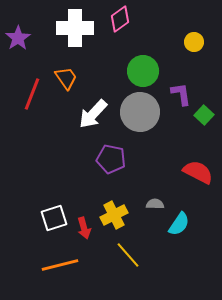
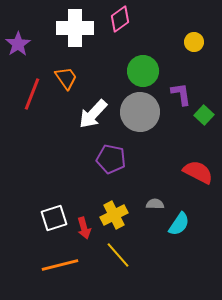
purple star: moved 6 px down
yellow line: moved 10 px left
